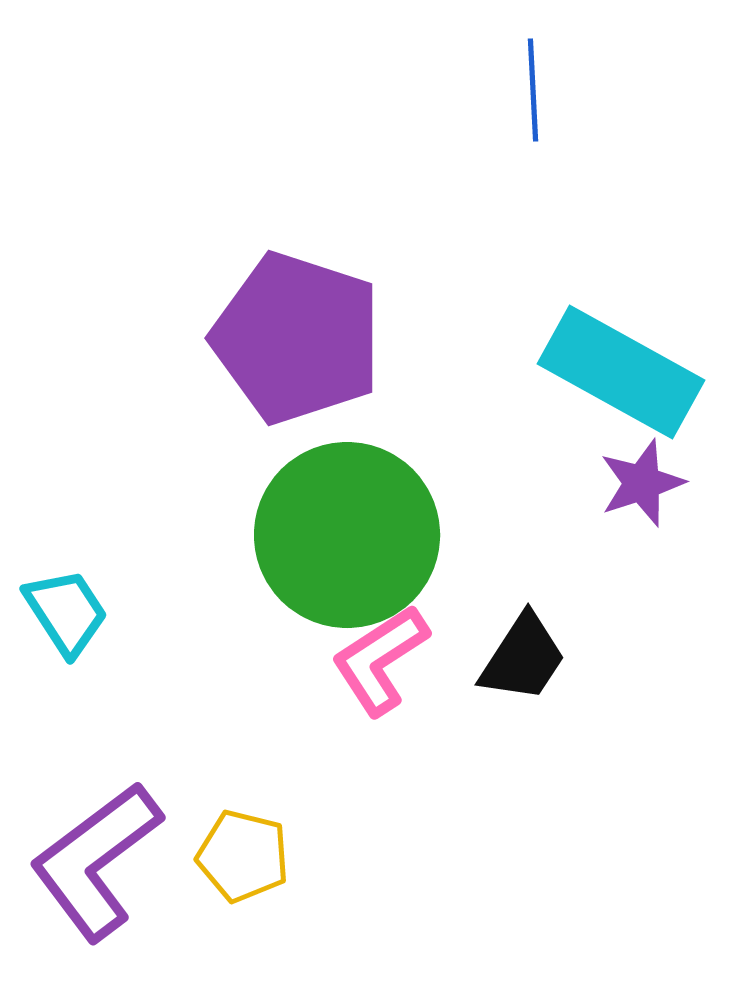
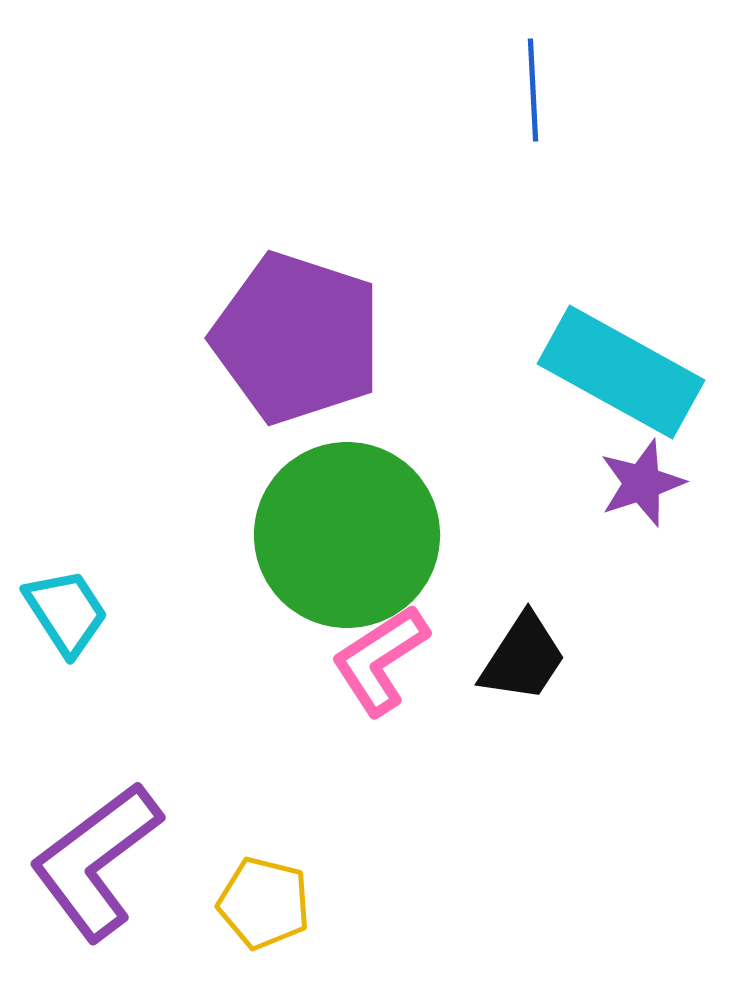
yellow pentagon: moved 21 px right, 47 px down
